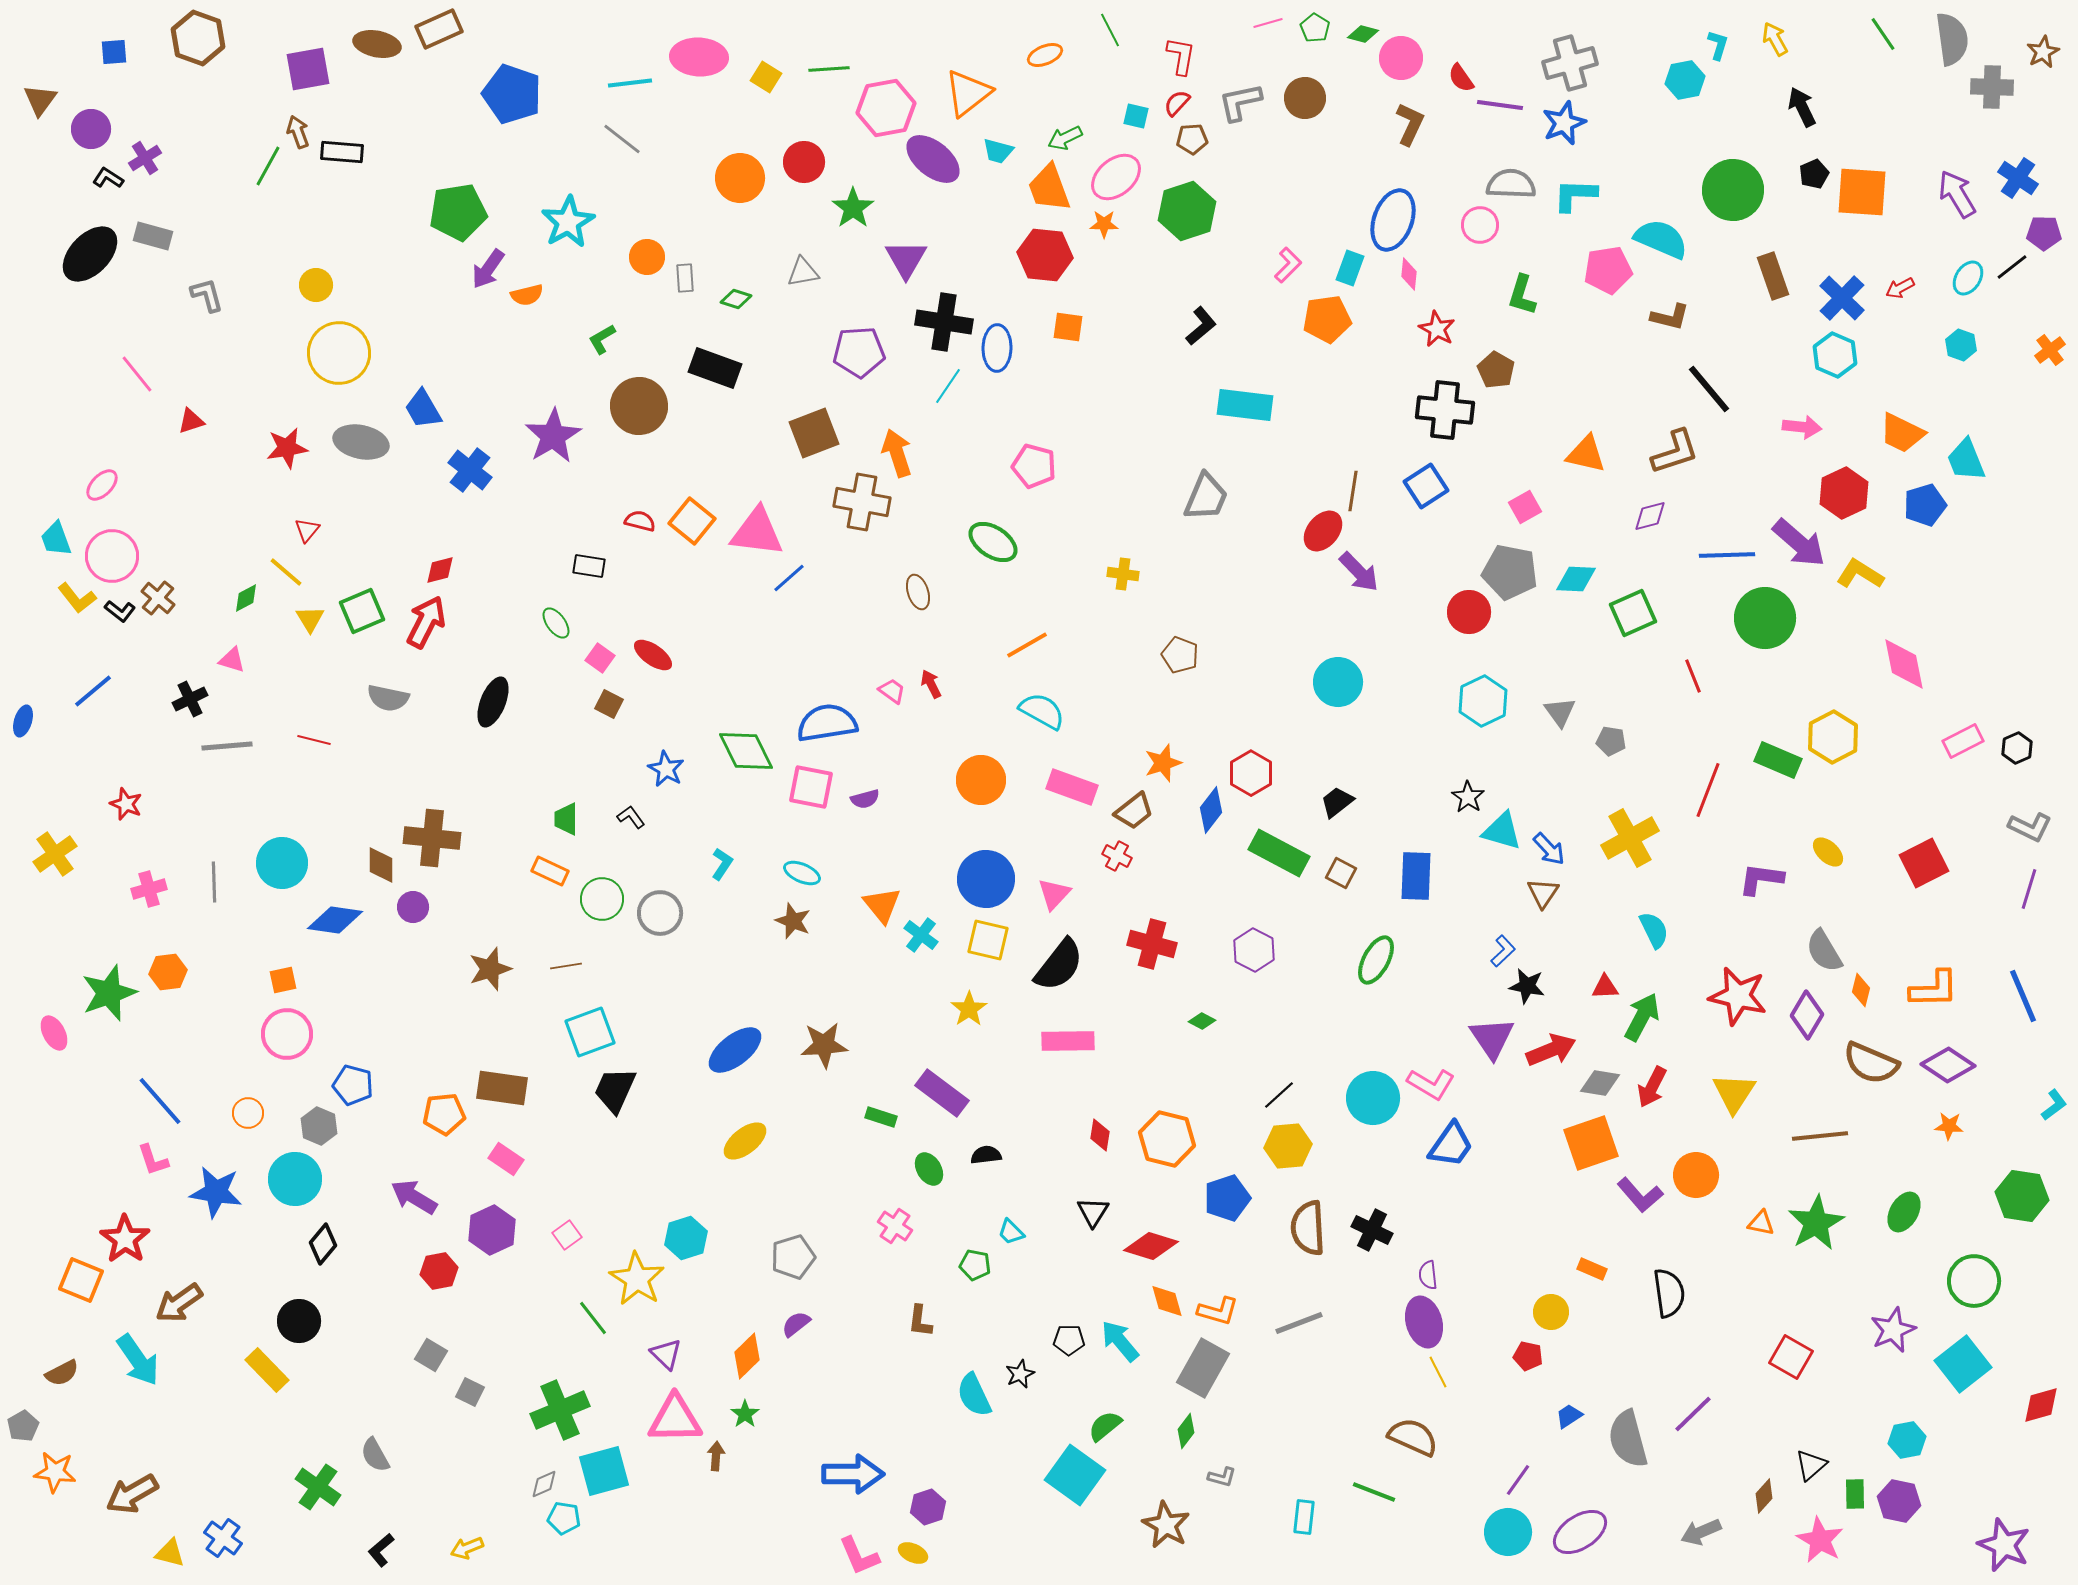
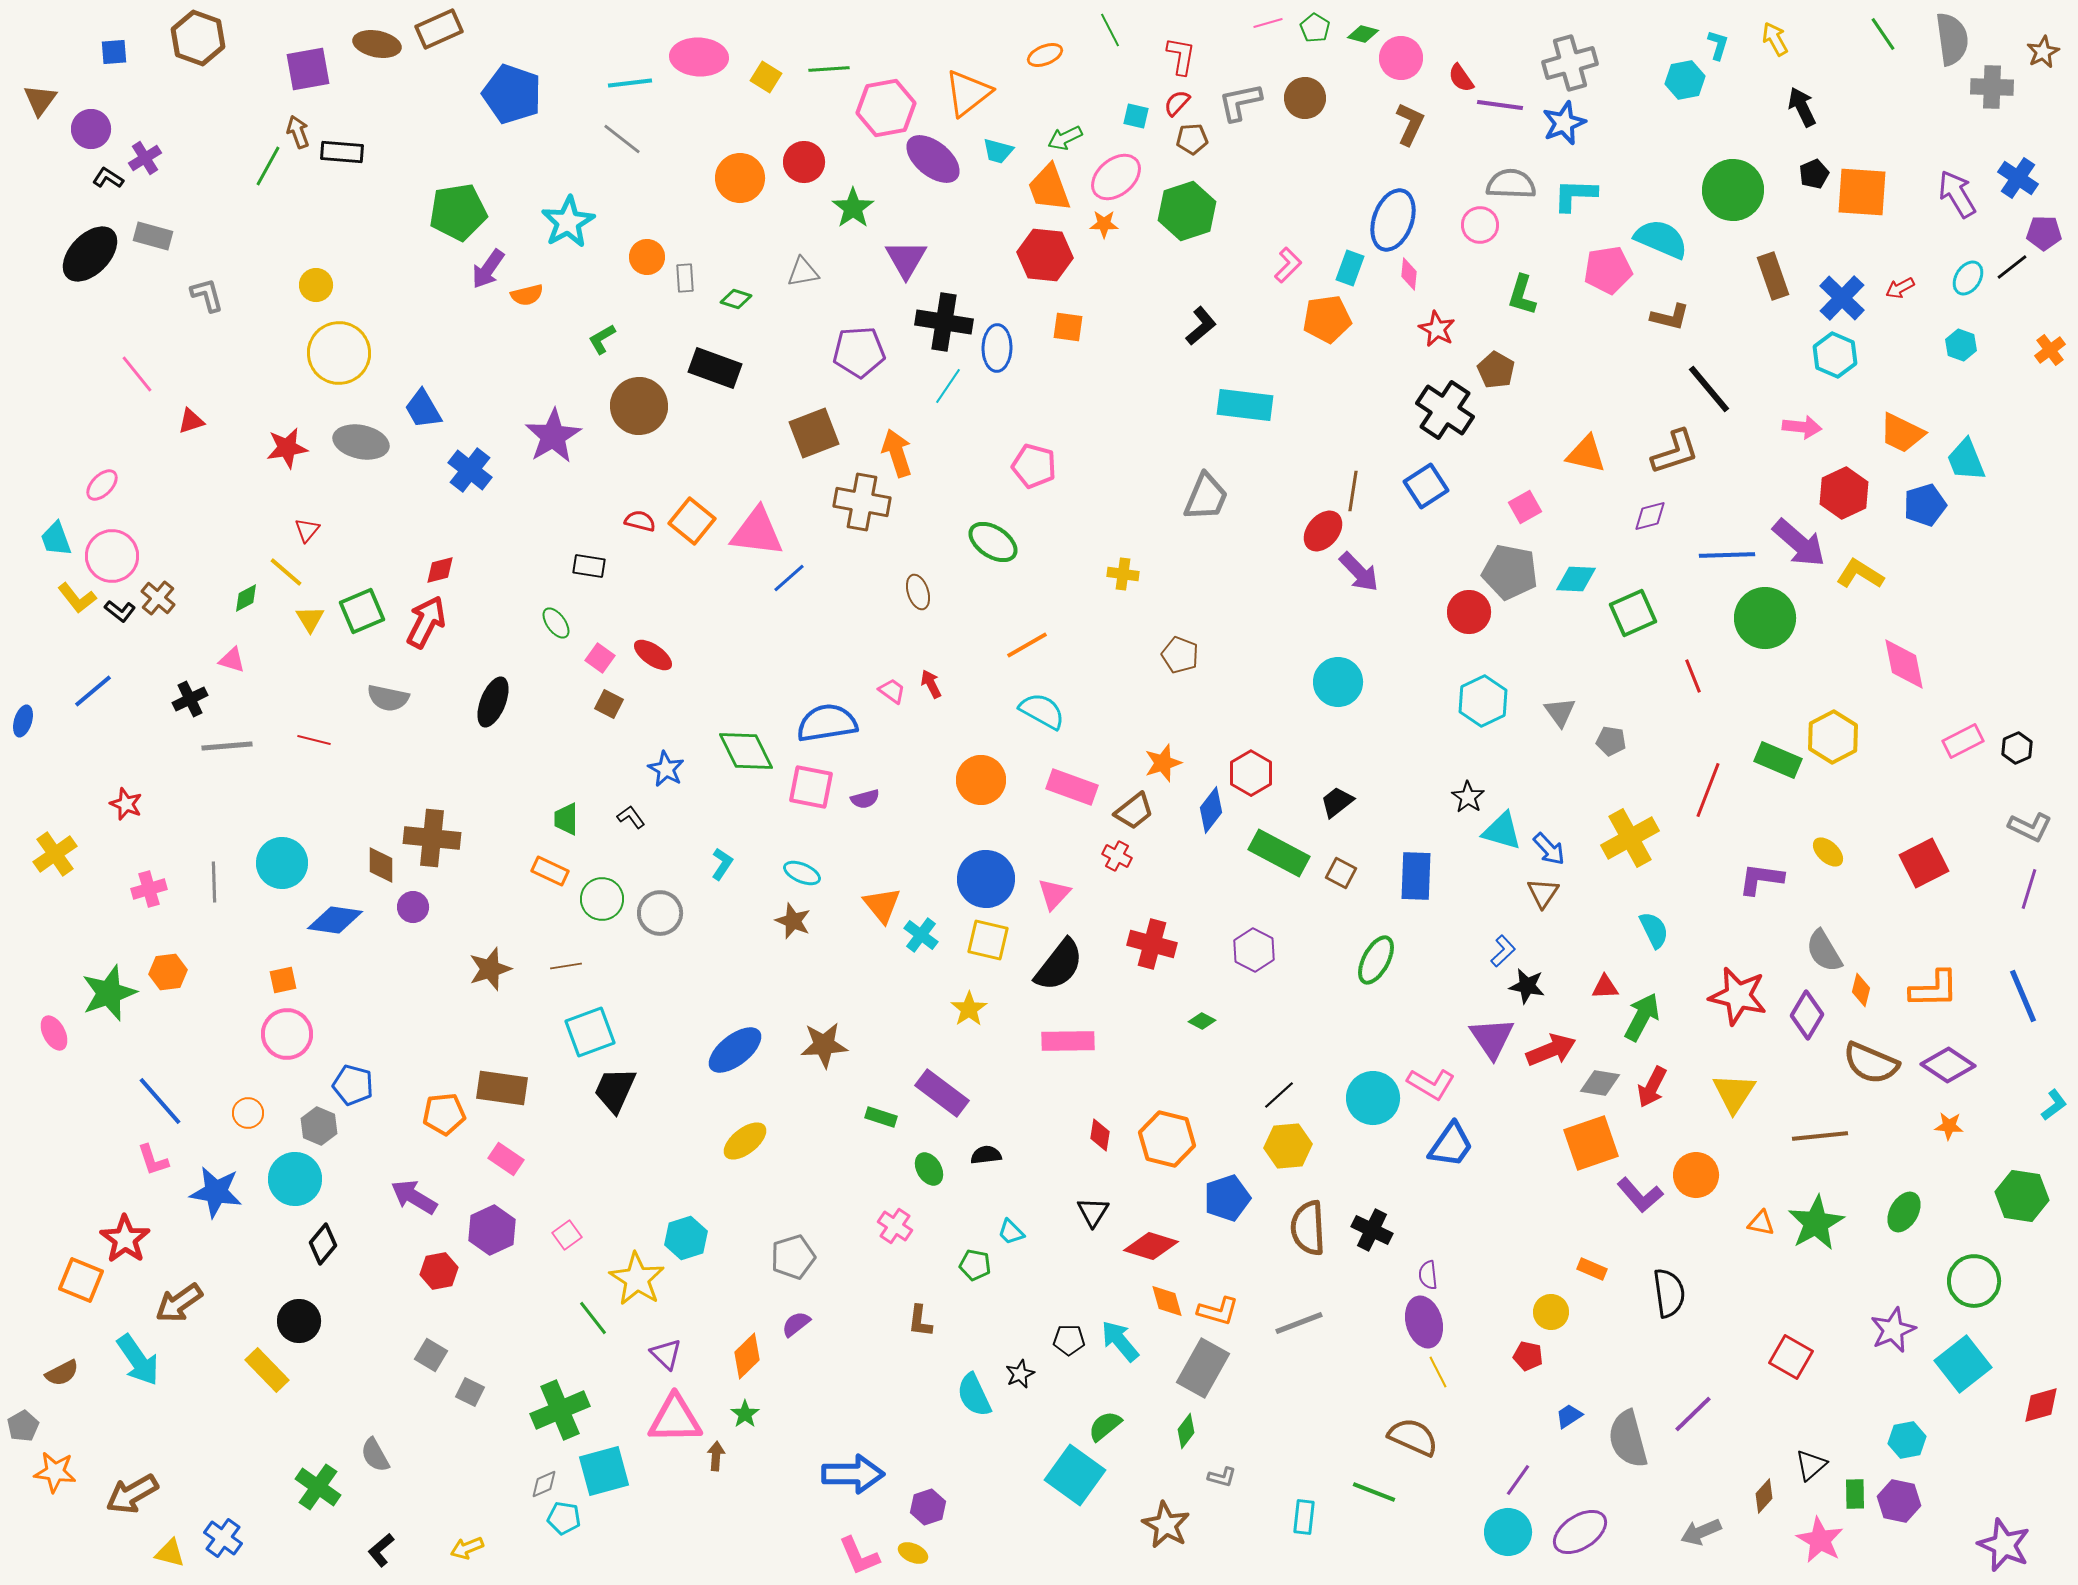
black cross at (1445, 410): rotated 28 degrees clockwise
